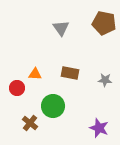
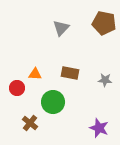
gray triangle: rotated 18 degrees clockwise
green circle: moved 4 px up
